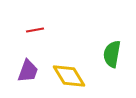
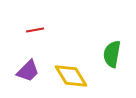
purple trapezoid: rotated 25 degrees clockwise
yellow diamond: moved 2 px right
